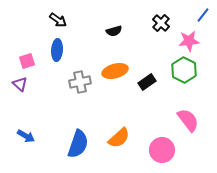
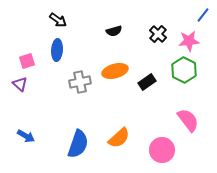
black cross: moved 3 px left, 11 px down
